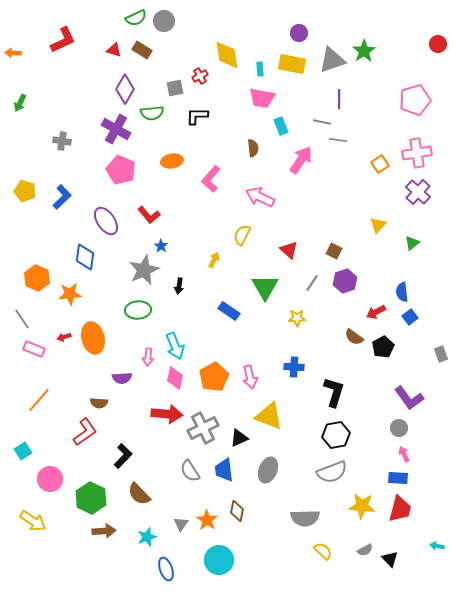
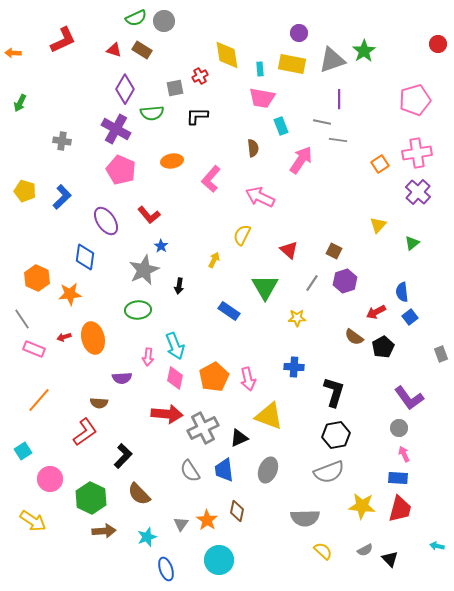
pink arrow at (250, 377): moved 2 px left, 2 px down
gray semicircle at (332, 472): moved 3 px left
